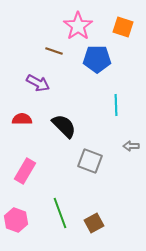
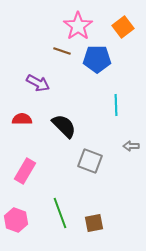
orange square: rotated 35 degrees clockwise
brown line: moved 8 px right
brown square: rotated 18 degrees clockwise
